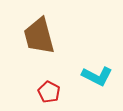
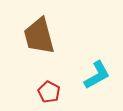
cyan L-shape: moved 1 px up; rotated 56 degrees counterclockwise
